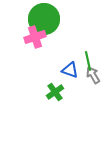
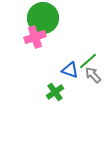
green circle: moved 1 px left, 1 px up
green line: rotated 60 degrees clockwise
gray arrow: rotated 12 degrees counterclockwise
